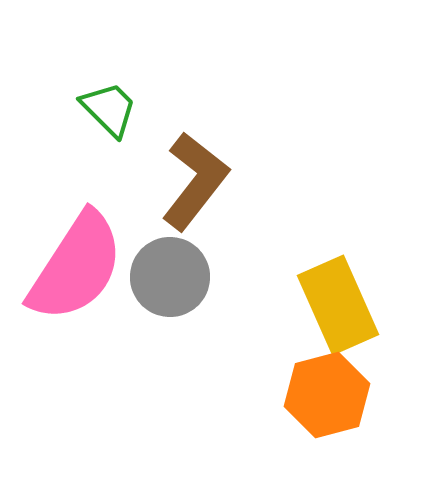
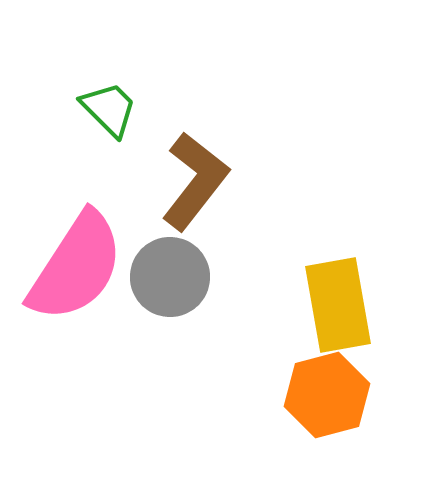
yellow rectangle: rotated 14 degrees clockwise
